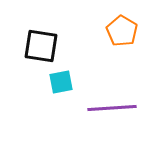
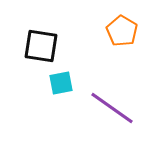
cyan square: moved 1 px down
purple line: rotated 39 degrees clockwise
